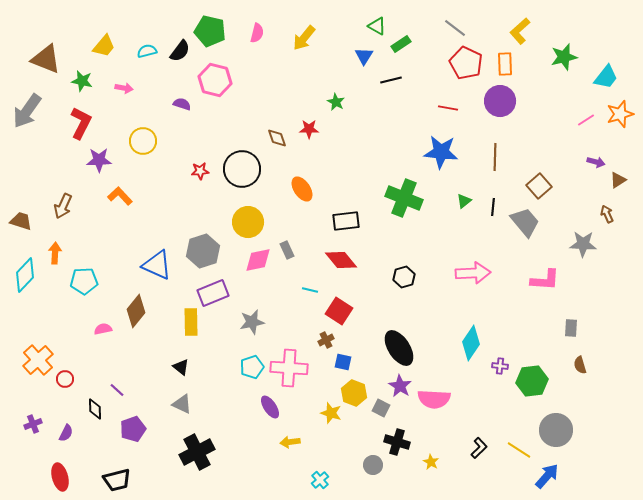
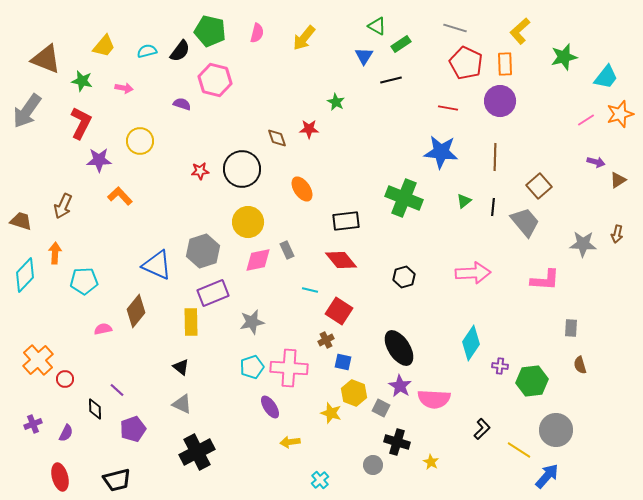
gray line at (455, 28): rotated 20 degrees counterclockwise
yellow circle at (143, 141): moved 3 px left
brown arrow at (607, 214): moved 10 px right, 20 px down; rotated 144 degrees counterclockwise
black L-shape at (479, 448): moved 3 px right, 19 px up
